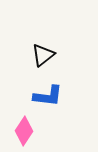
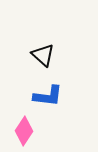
black triangle: rotated 40 degrees counterclockwise
